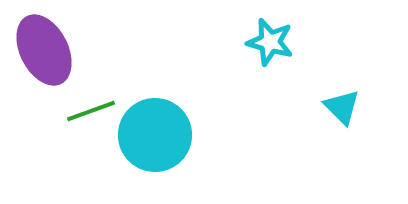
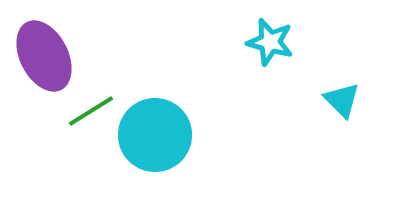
purple ellipse: moved 6 px down
cyan triangle: moved 7 px up
green line: rotated 12 degrees counterclockwise
